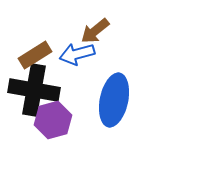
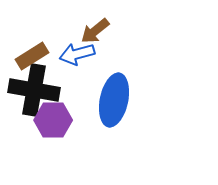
brown rectangle: moved 3 px left, 1 px down
purple hexagon: rotated 15 degrees clockwise
